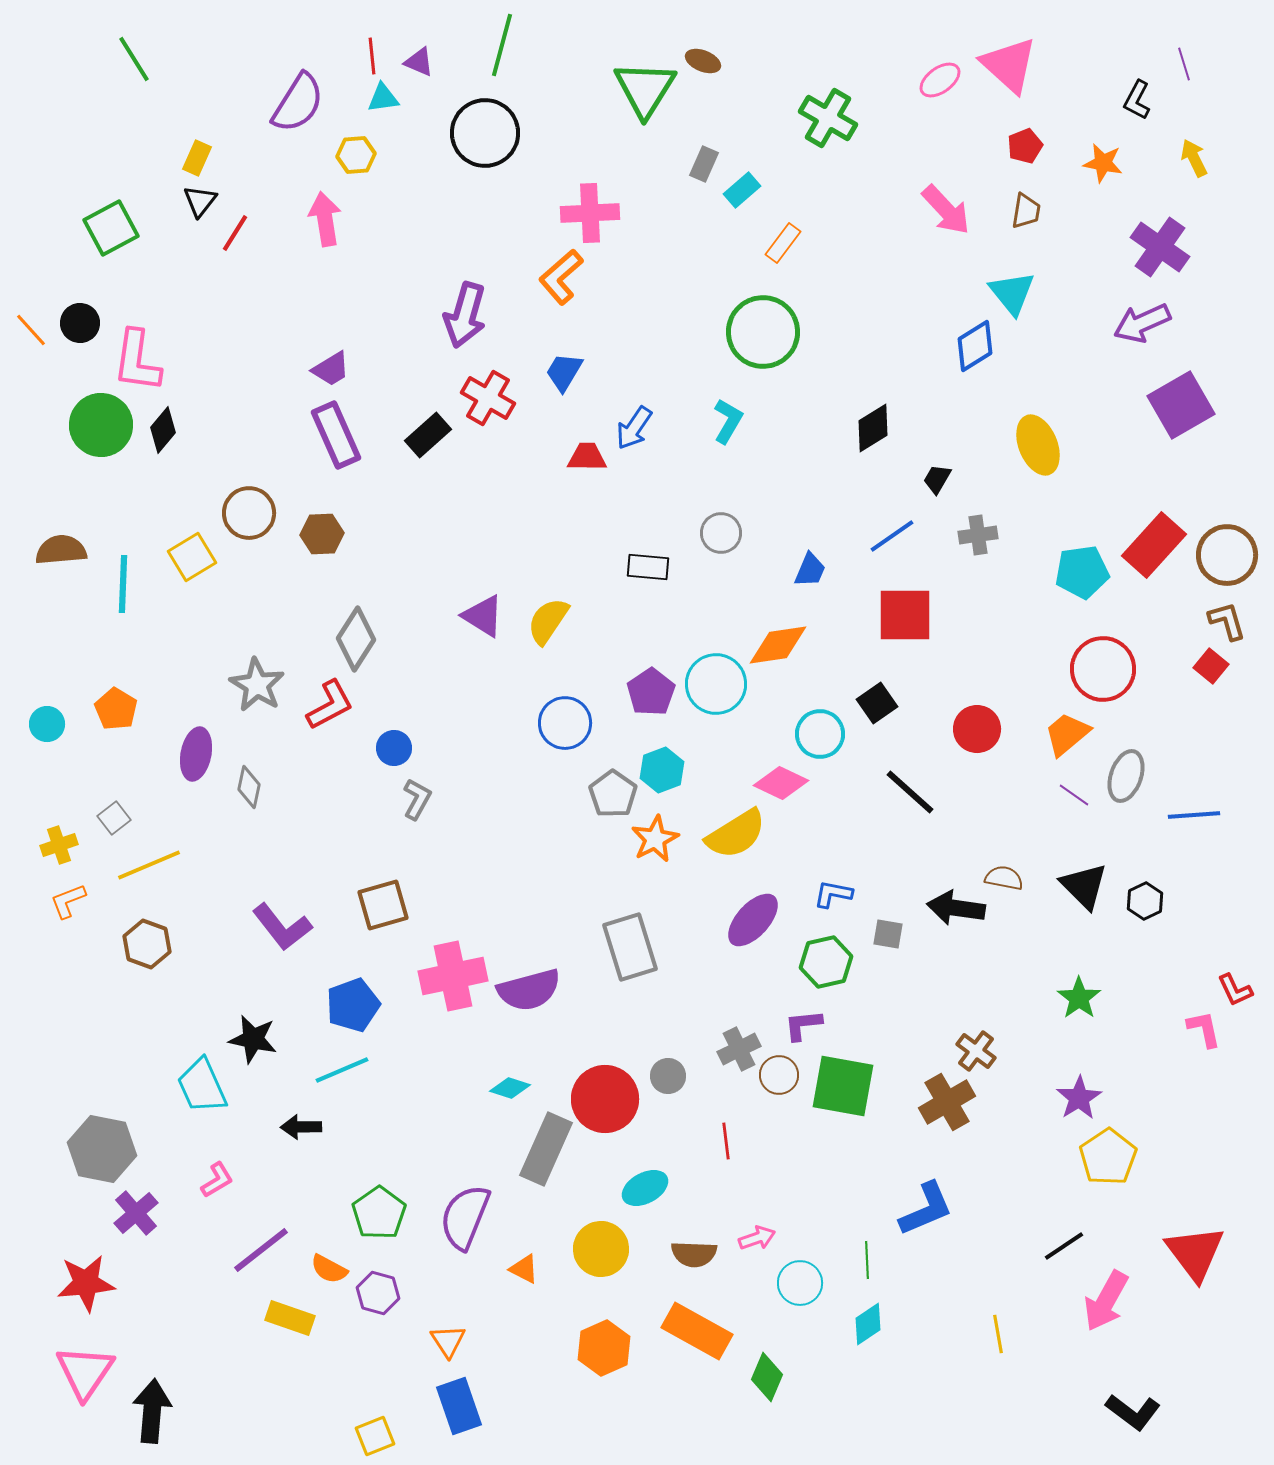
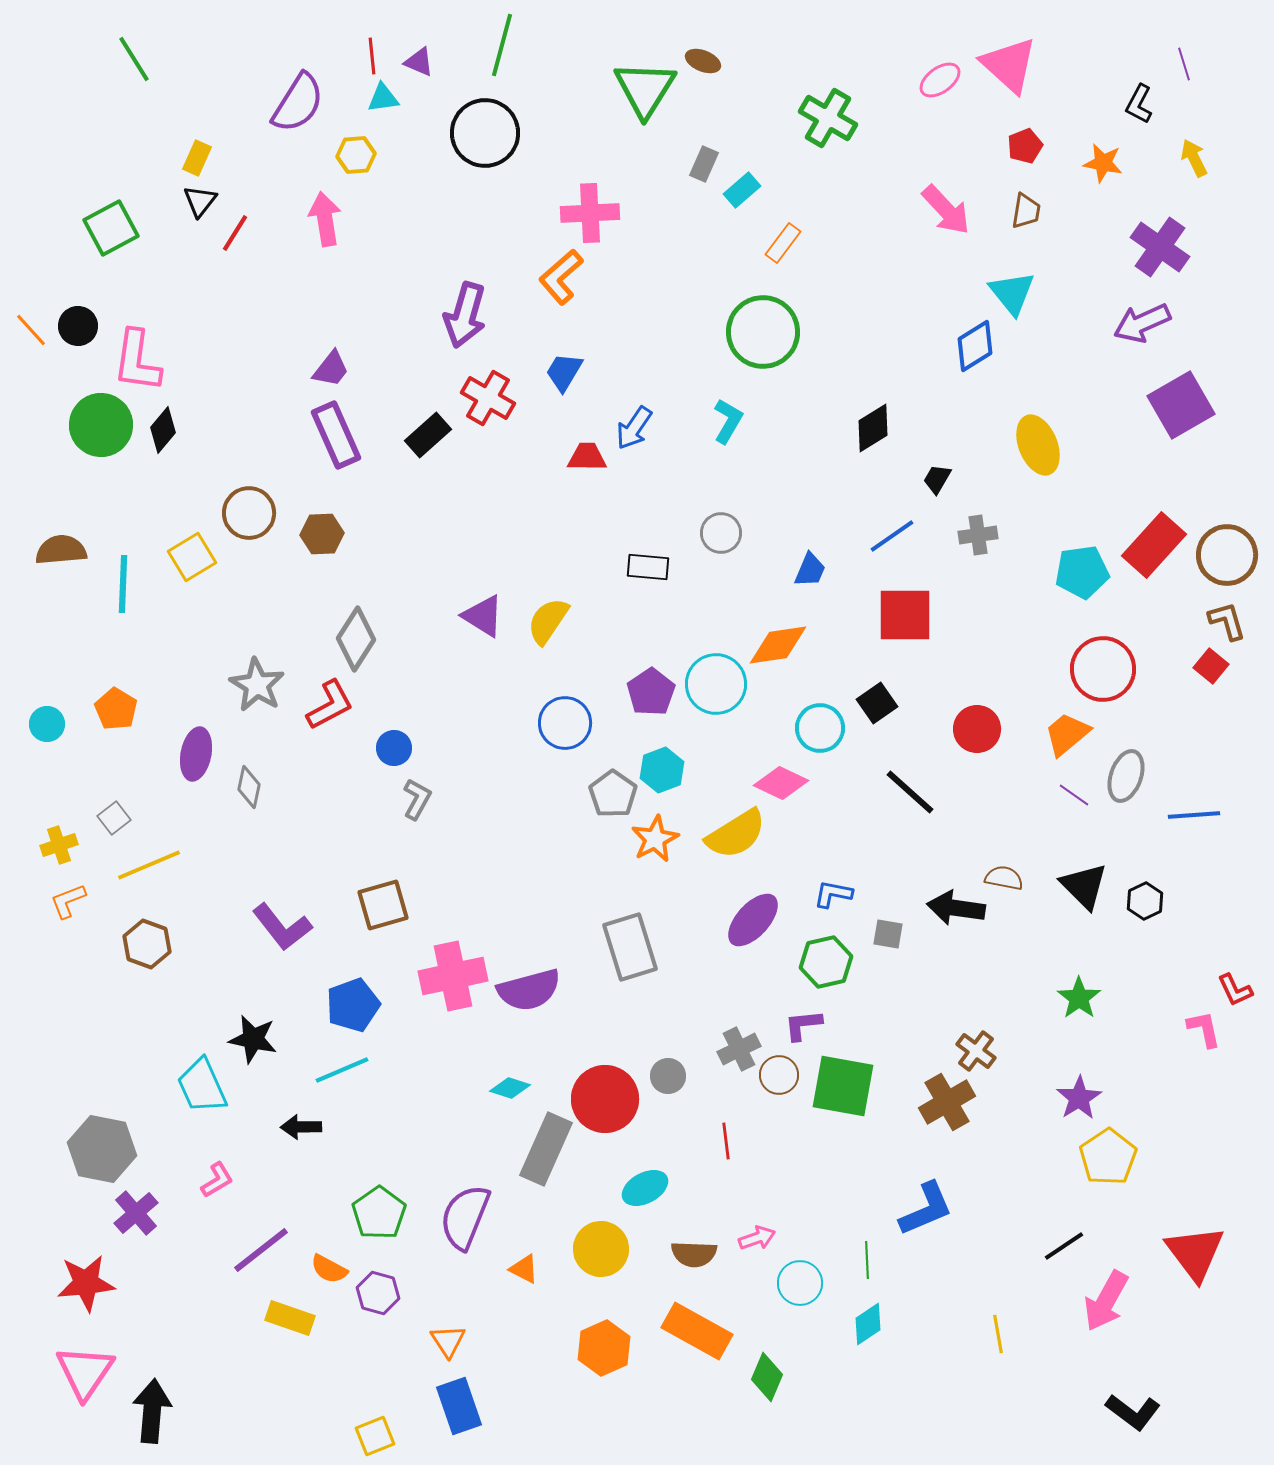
black L-shape at (1137, 100): moved 2 px right, 4 px down
black circle at (80, 323): moved 2 px left, 3 px down
purple trapezoid at (331, 369): rotated 21 degrees counterclockwise
cyan circle at (820, 734): moved 6 px up
